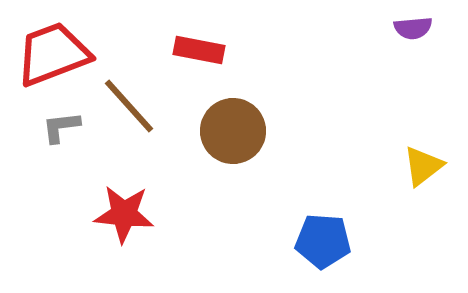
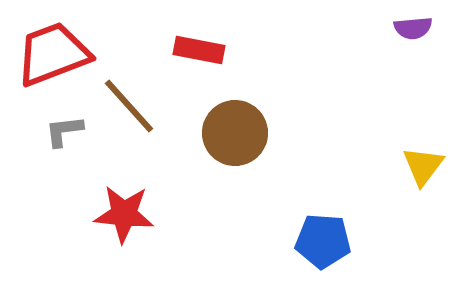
gray L-shape: moved 3 px right, 4 px down
brown circle: moved 2 px right, 2 px down
yellow triangle: rotated 15 degrees counterclockwise
